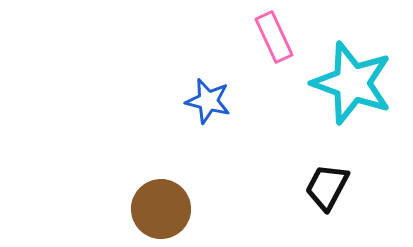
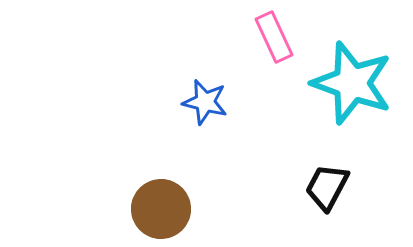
blue star: moved 3 px left, 1 px down
